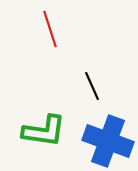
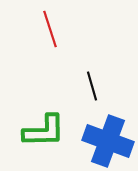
black line: rotated 8 degrees clockwise
green L-shape: rotated 9 degrees counterclockwise
